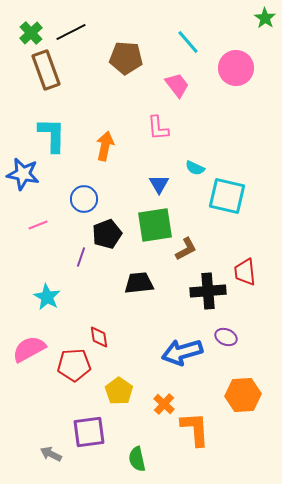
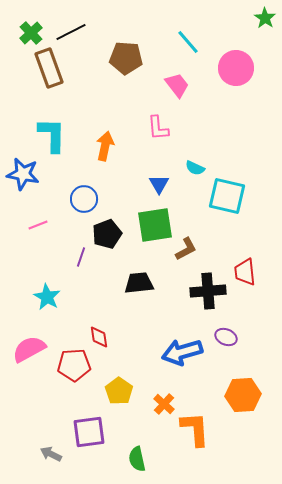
brown rectangle: moved 3 px right, 2 px up
